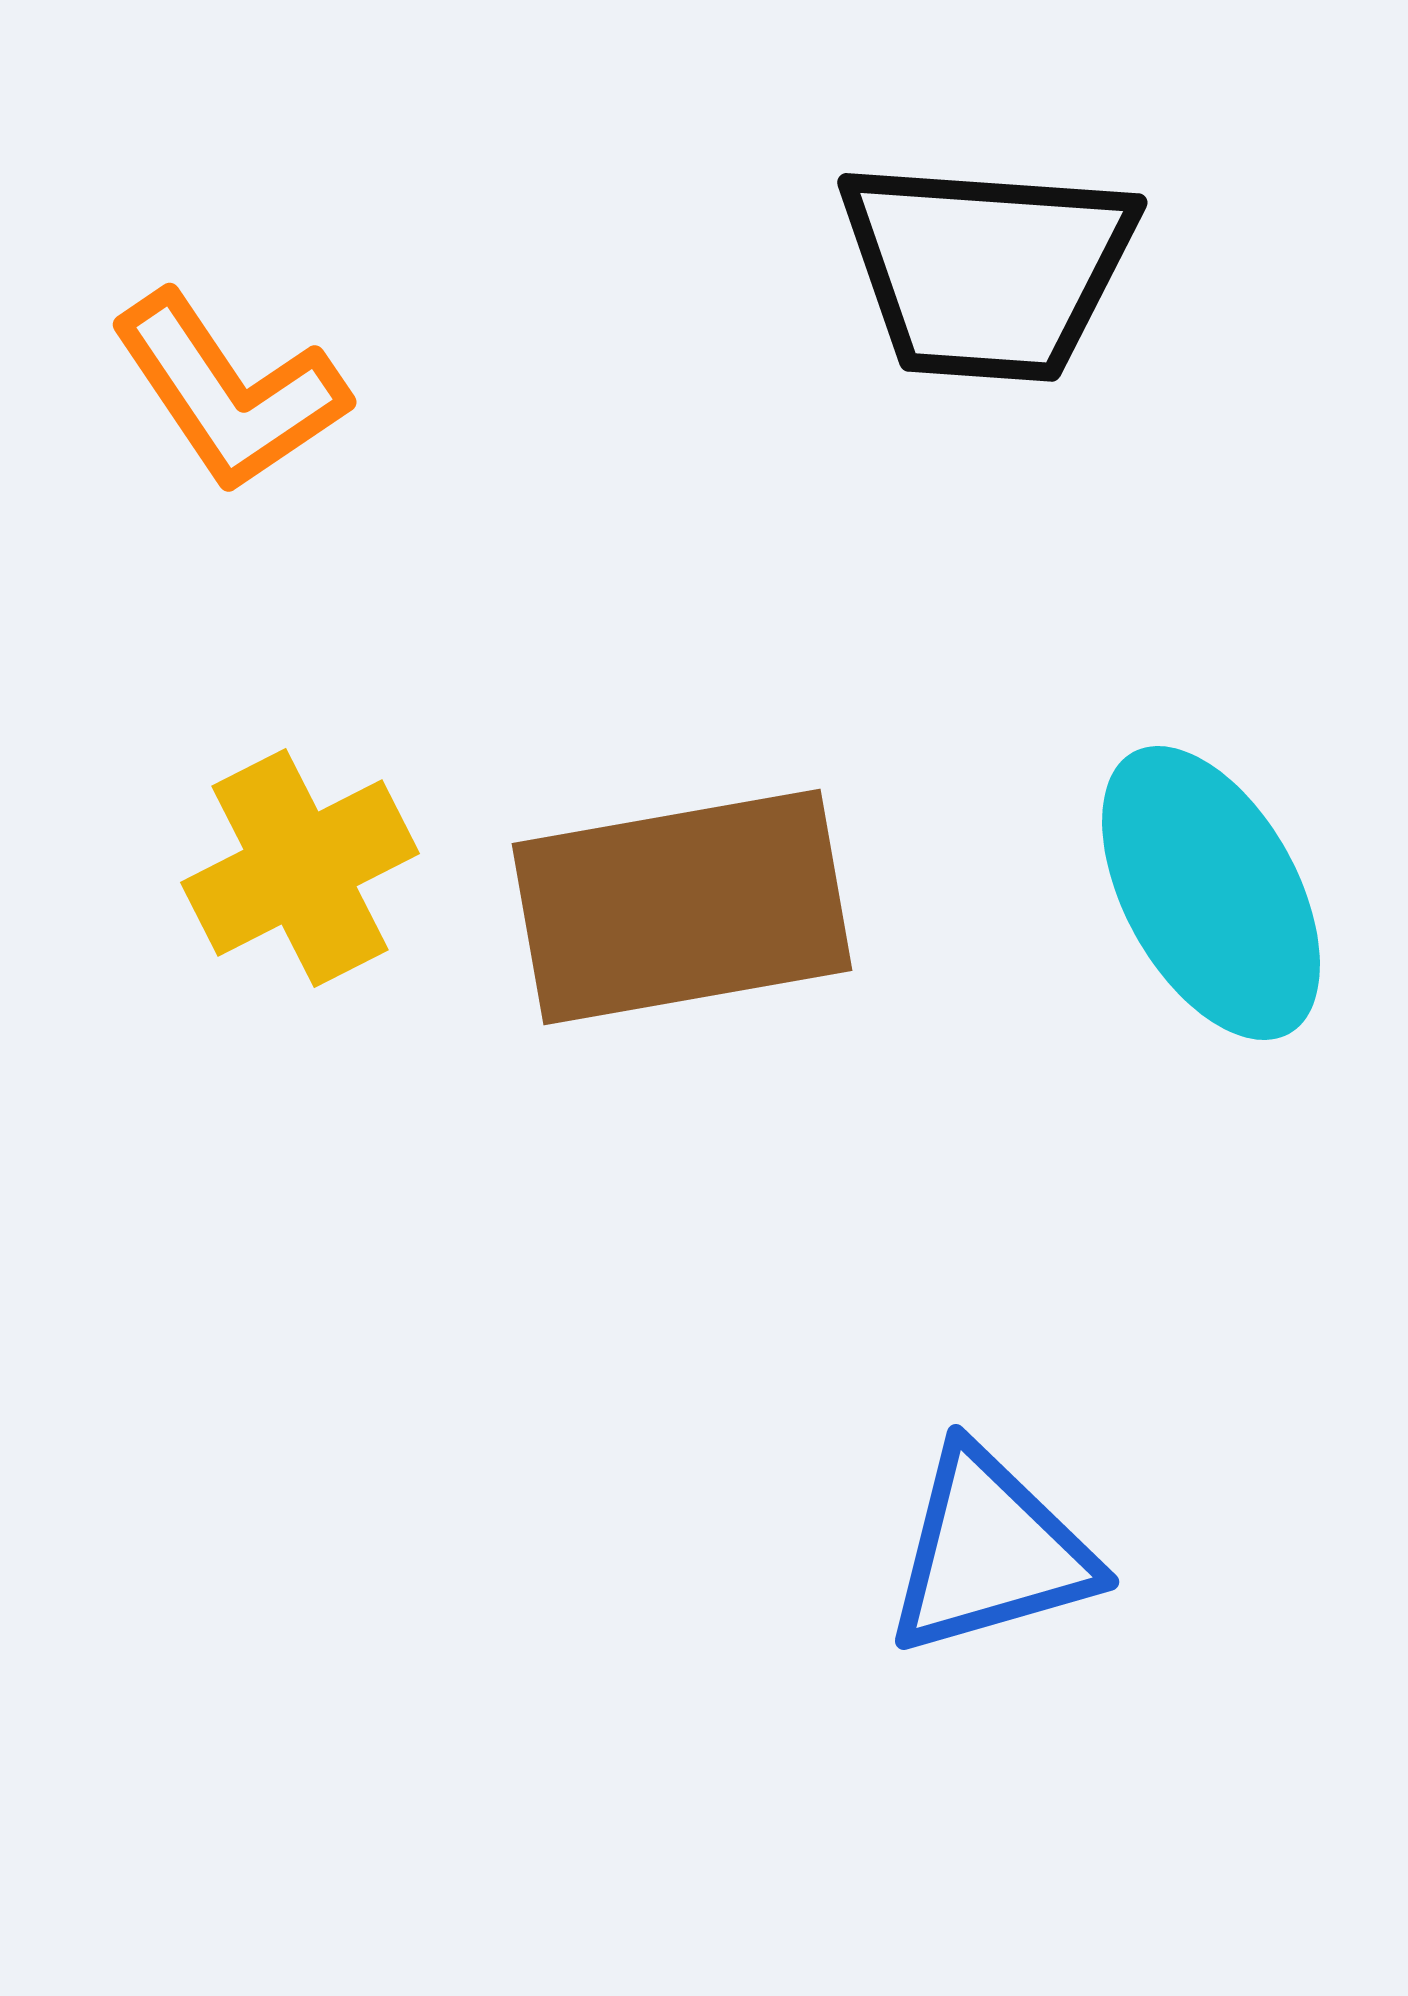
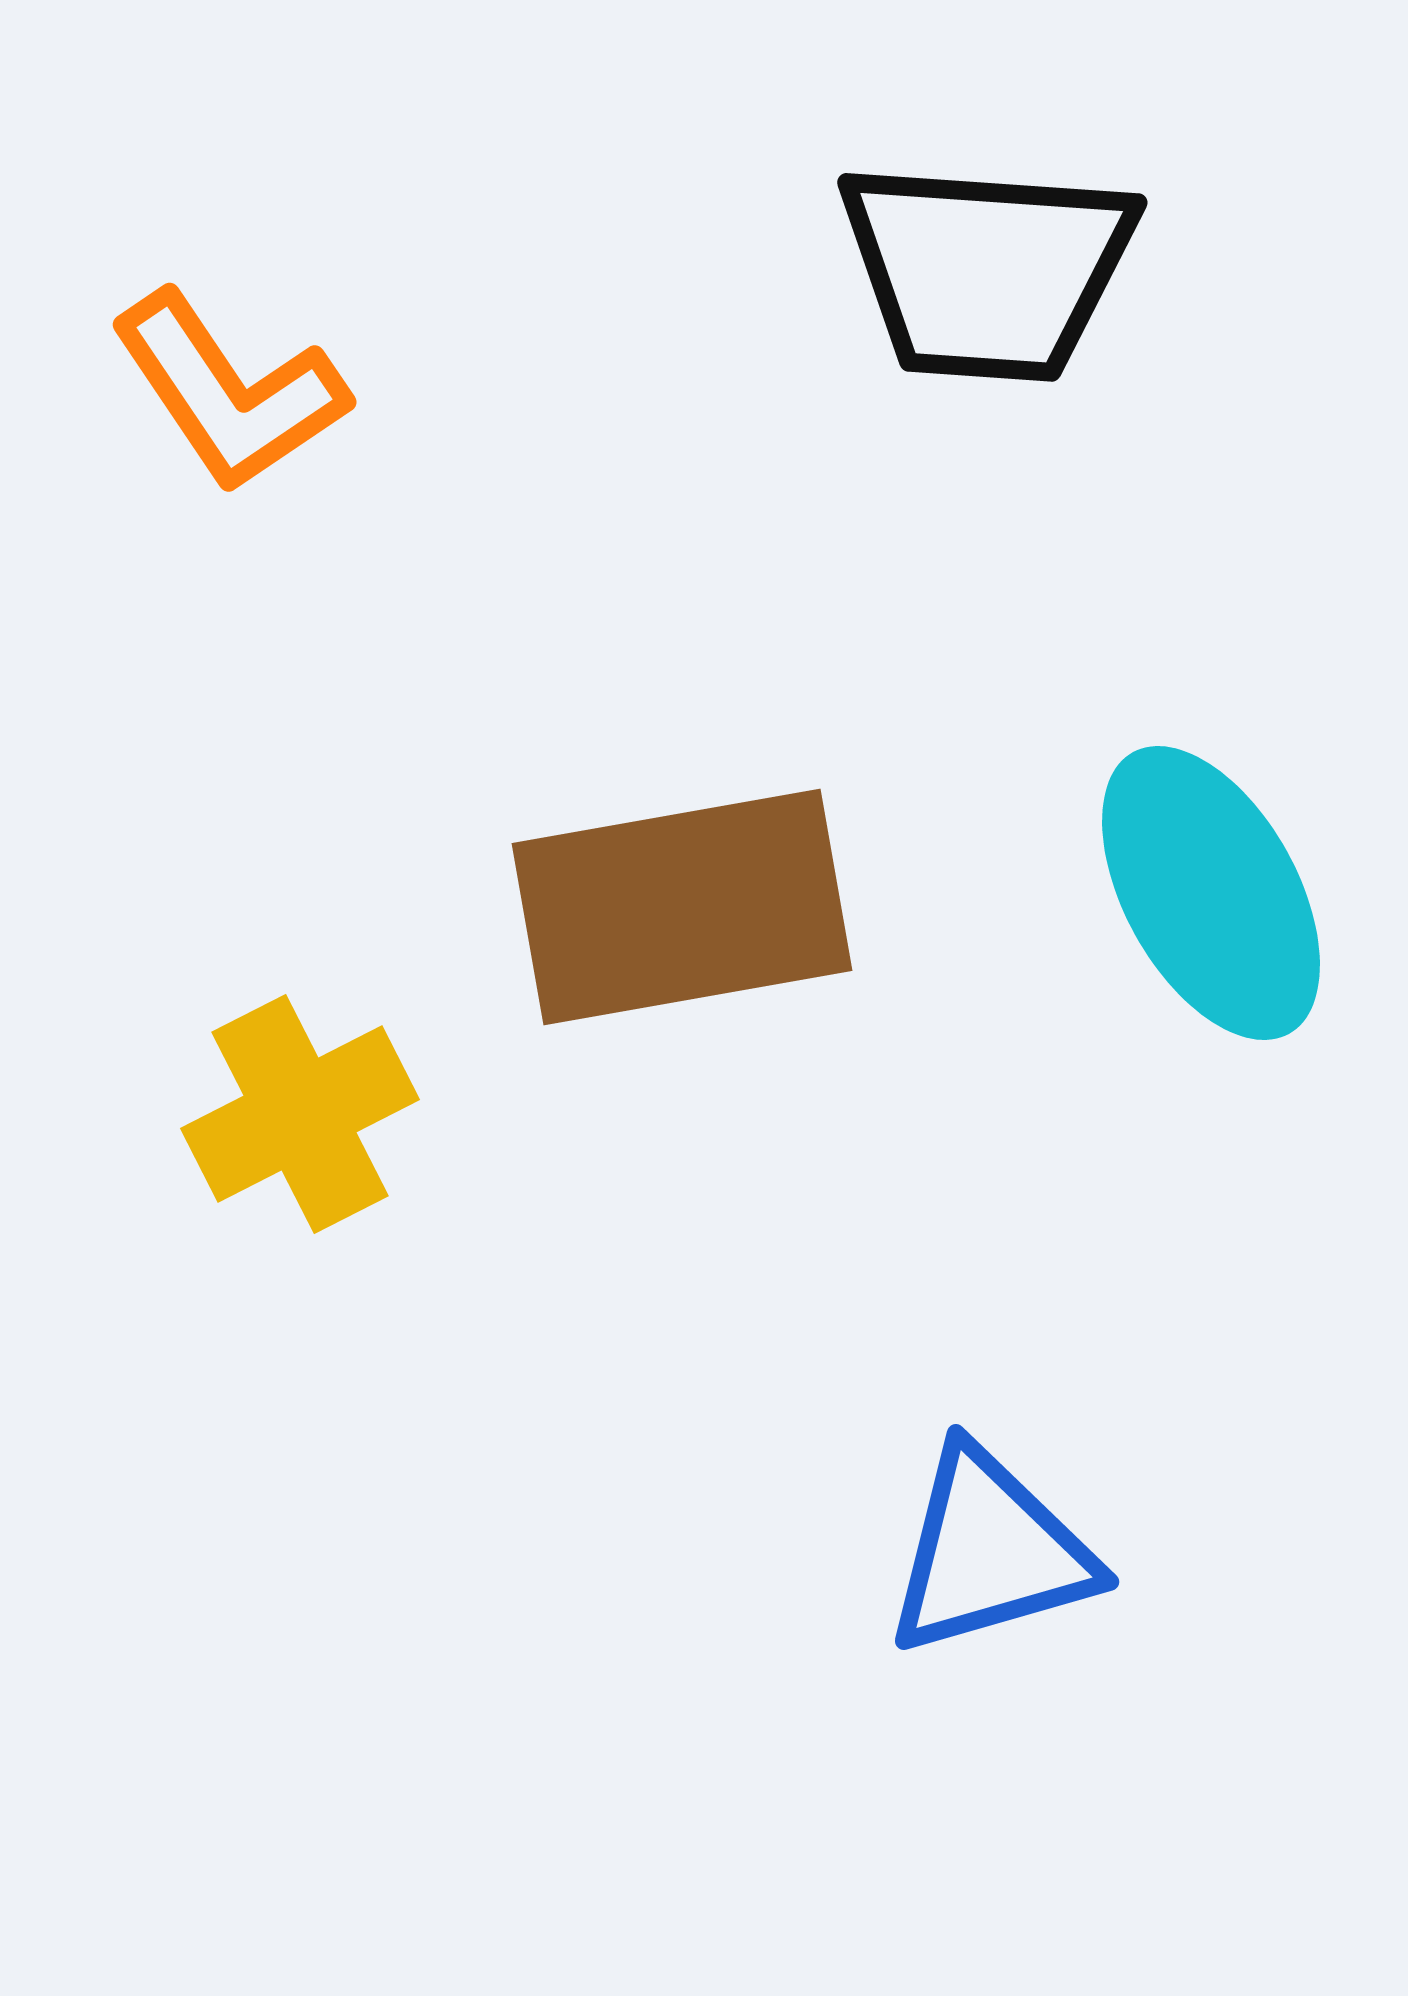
yellow cross: moved 246 px down
